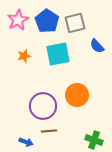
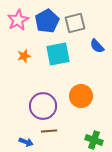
blue pentagon: rotated 10 degrees clockwise
orange circle: moved 4 px right, 1 px down
